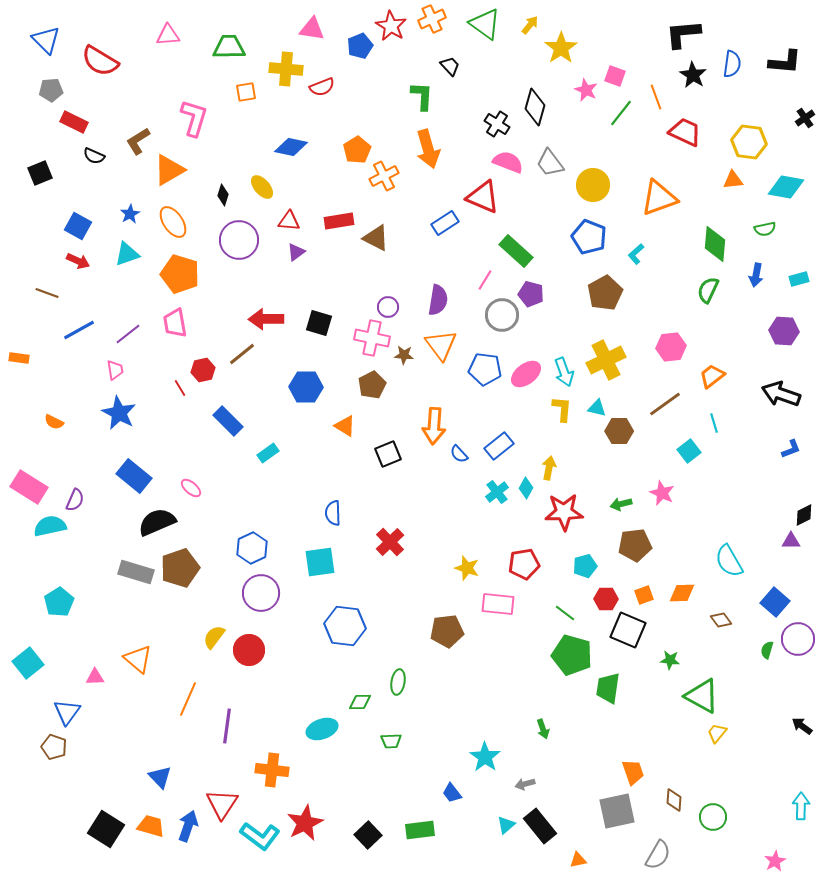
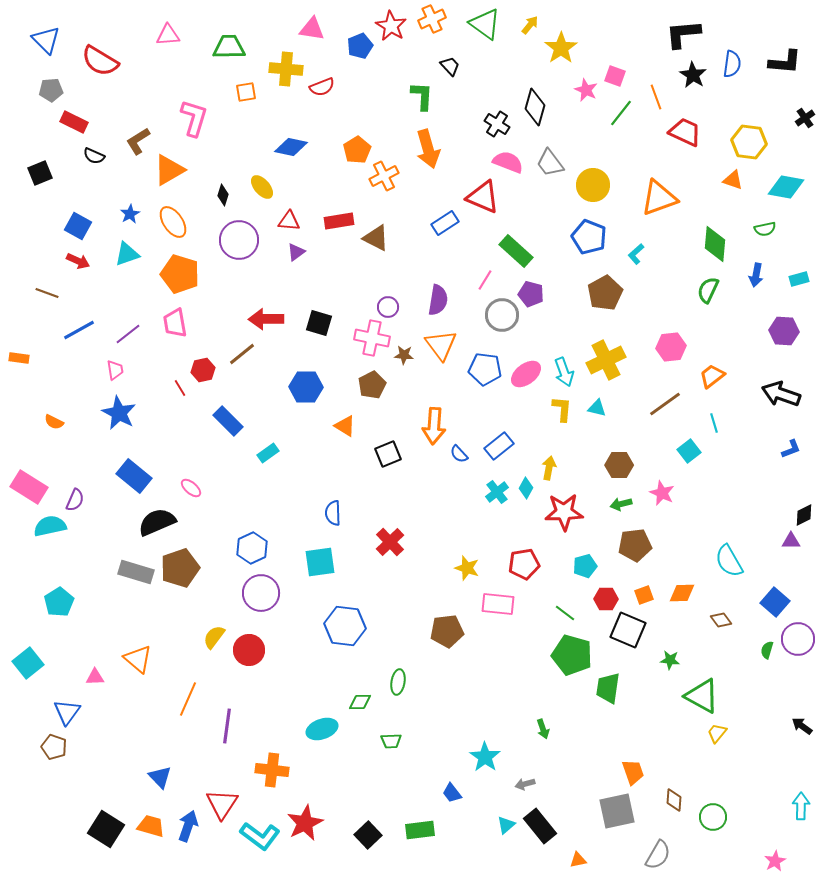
orange triangle at (733, 180): rotated 25 degrees clockwise
brown hexagon at (619, 431): moved 34 px down
